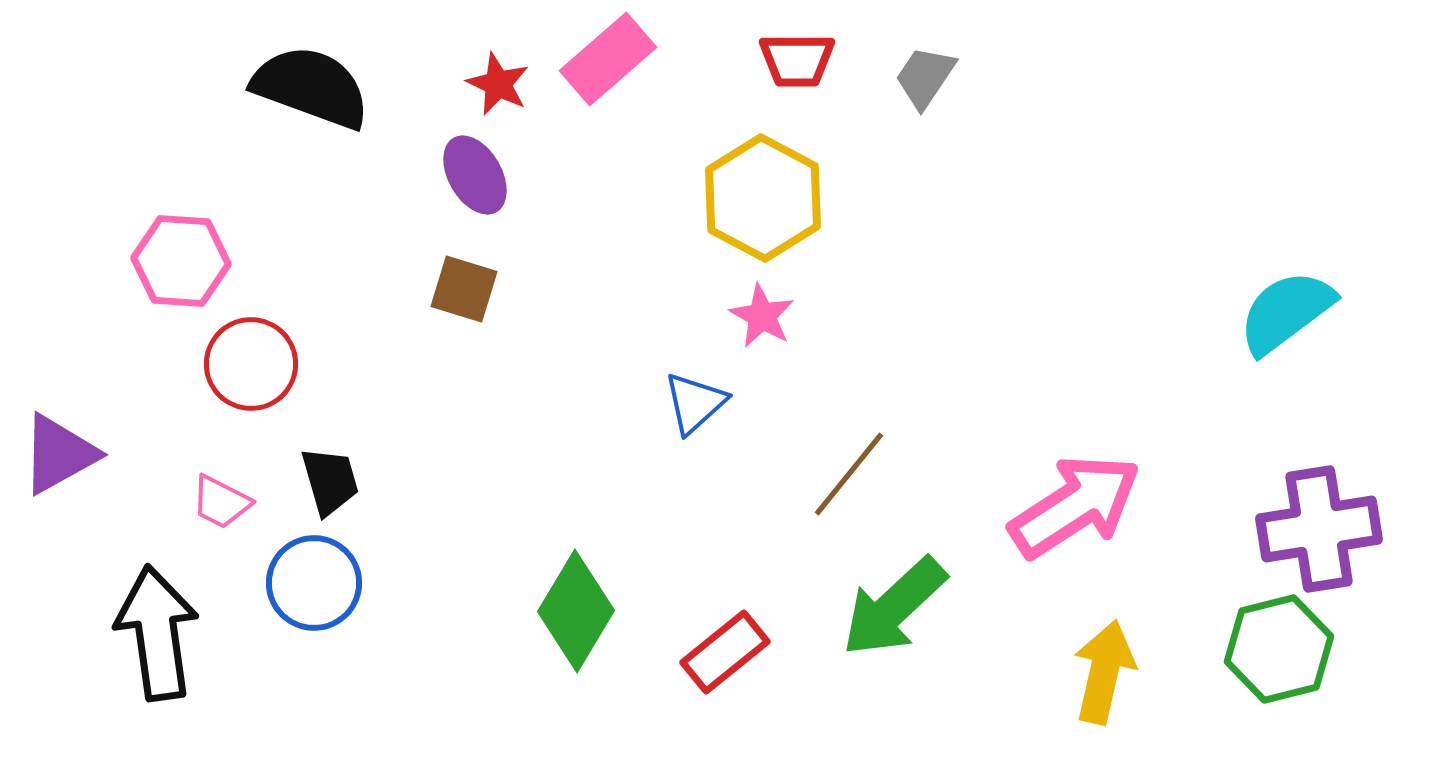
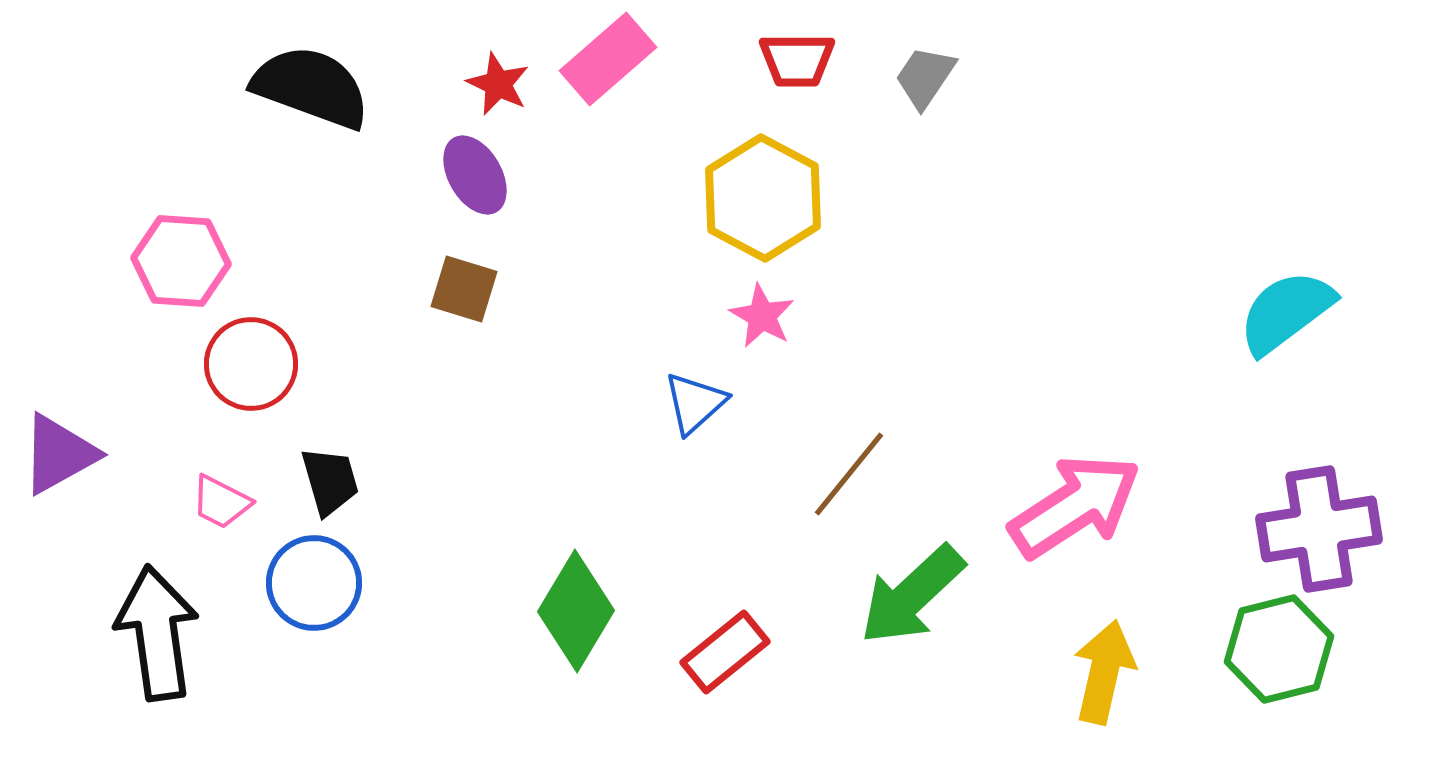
green arrow: moved 18 px right, 12 px up
